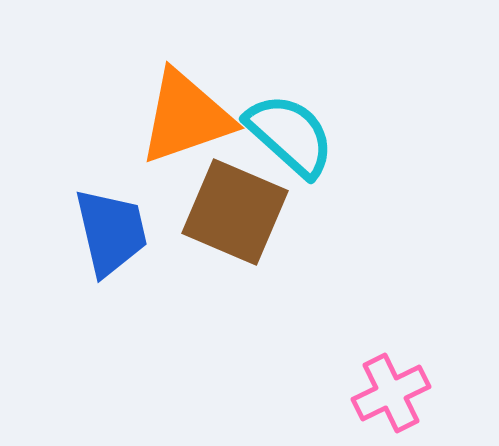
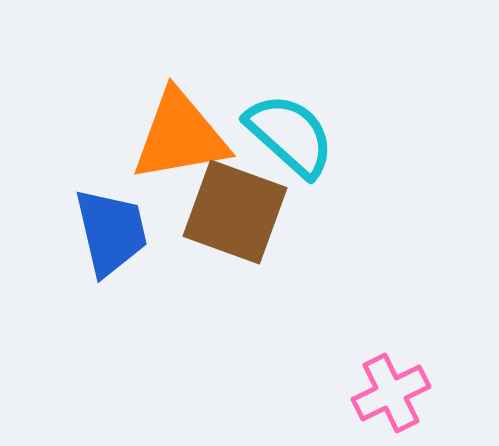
orange triangle: moved 6 px left, 19 px down; rotated 9 degrees clockwise
brown square: rotated 3 degrees counterclockwise
